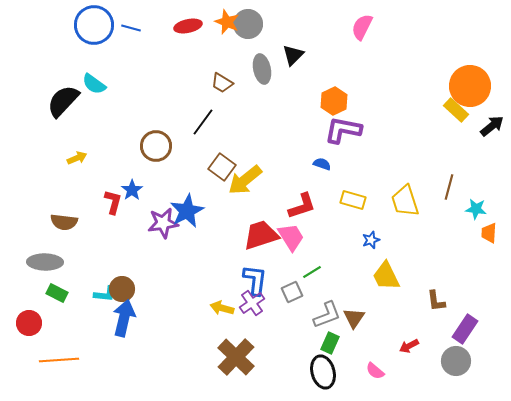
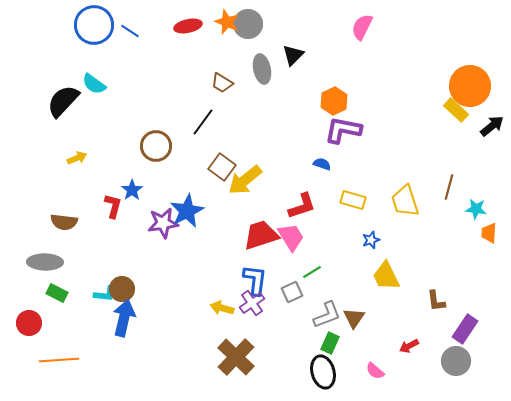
blue line at (131, 28): moved 1 px left, 3 px down; rotated 18 degrees clockwise
red L-shape at (113, 202): moved 4 px down
